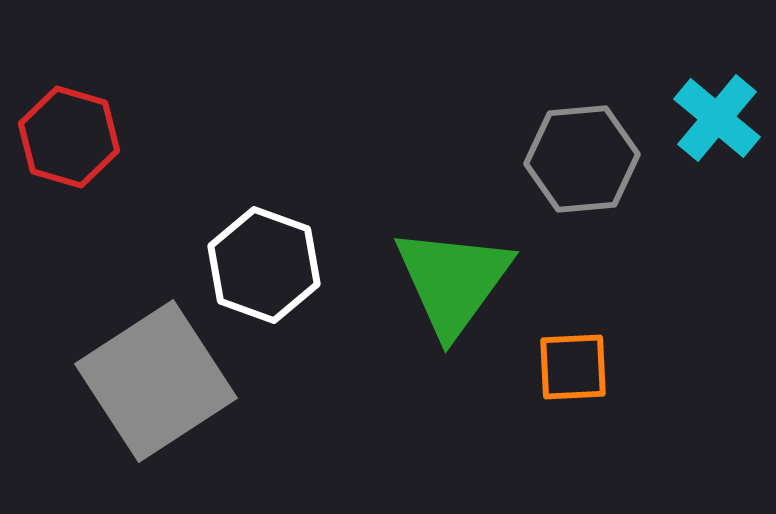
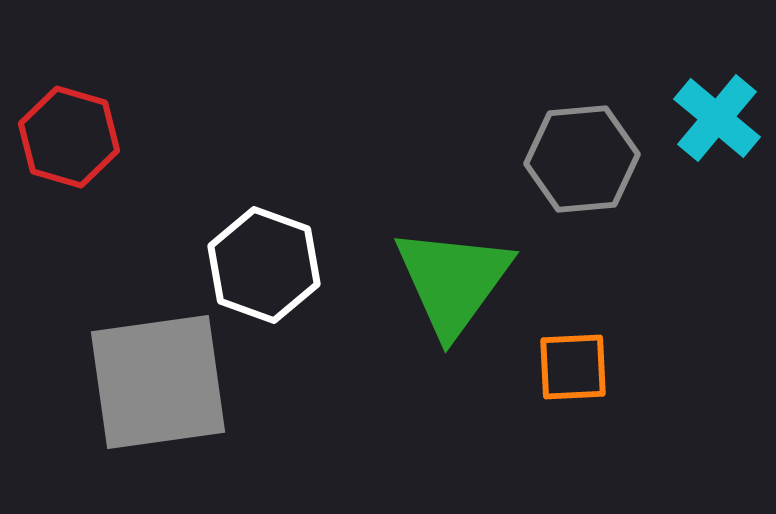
gray square: moved 2 px right, 1 px down; rotated 25 degrees clockwise
